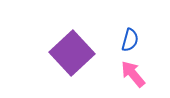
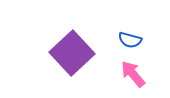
blue semicircle: rotated 90 degrees clockwise
